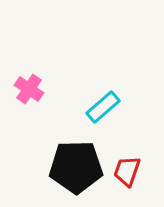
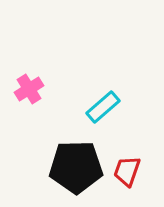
pink cross: rotated 24 degrees clockwise
